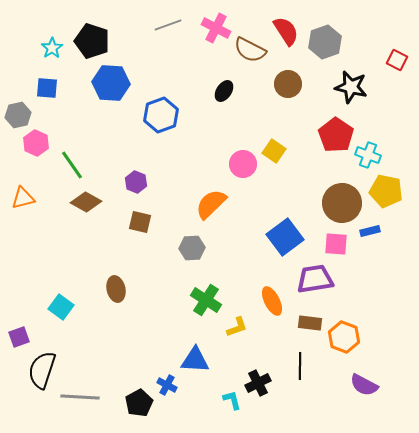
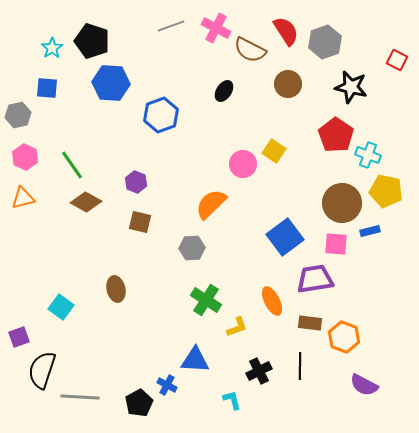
gray line at (168, 25): moved 3 px right, 1 px down
pink hexagon at (36, 143): moved 11 px left, 14 px down
black cross at (258, 383): moved 1 px right, 12 px up
